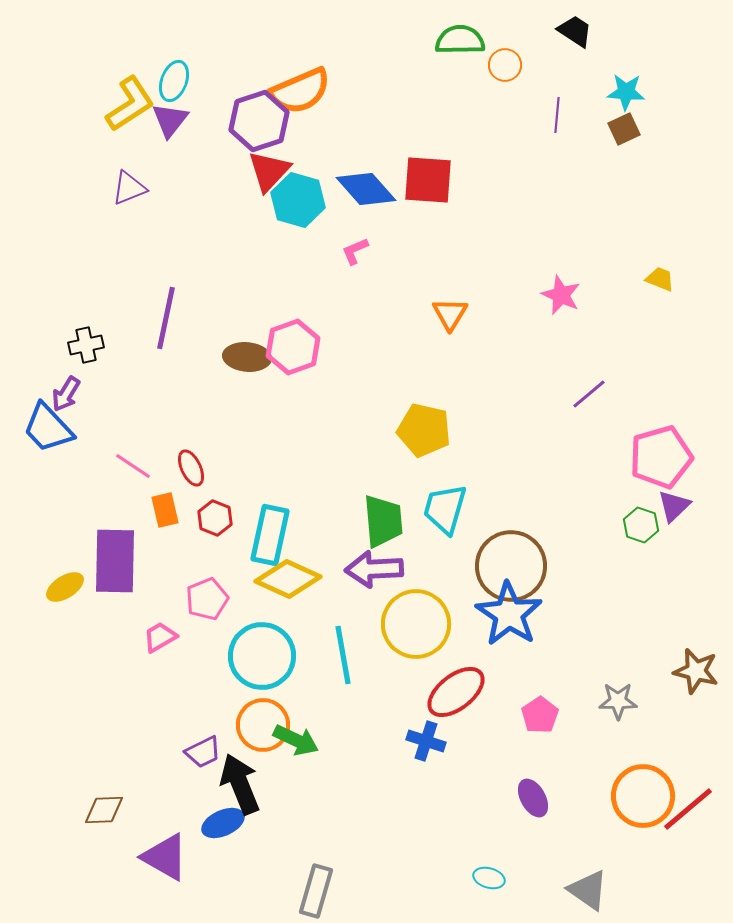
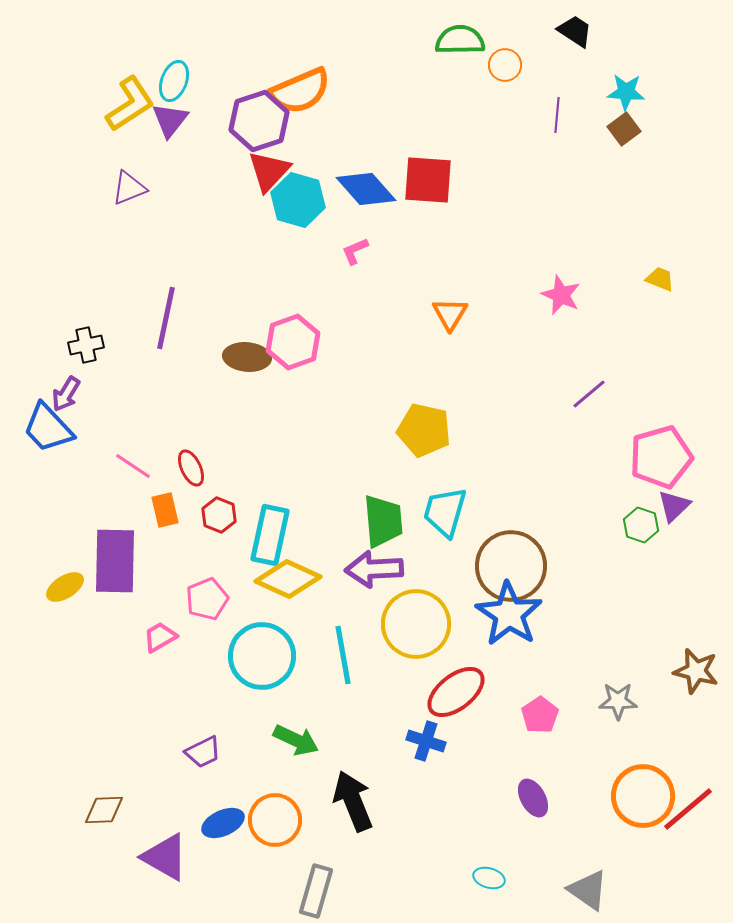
brown square at (624, 129): rotated 12 degrees counterclockwise
pink hexagon at (293, 347): moved 5 px up
cyan trapezoid at (445, 509): moved 3 px down
red hexagon at (215, 518): moved 4 px right, 3 px up
orange circle at (263, 725): moved 12 px right, 95 px down
black arrow at (240, 784): moved 113 px right, 17 px down
